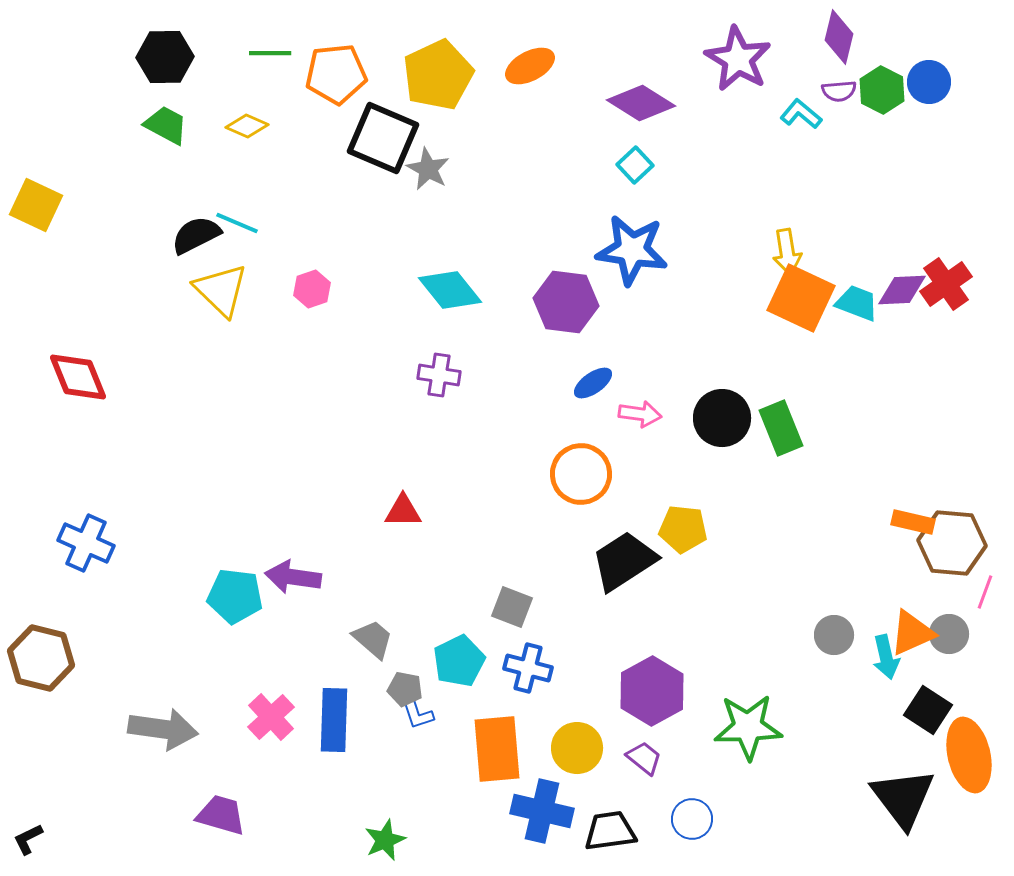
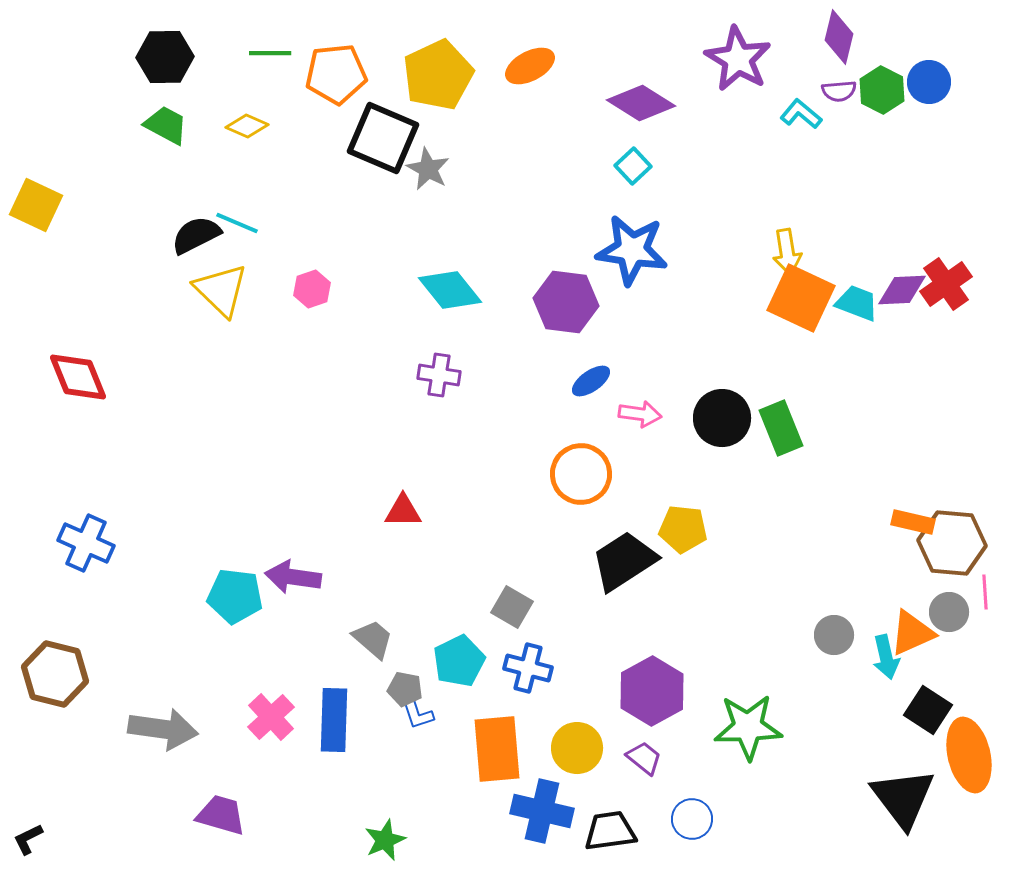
cyan square at (635, 165): moved 2 px left, 1 px down
blue ellipse at (593, 383): moved 2 px left, 2 px up
pink line at (985, 592): rotated 24 degrees counterclockwise
gray square at (512, 607): rotated 9 degrees clockwise
gray circle at (949, 634): moved 22 px up
brown hexagon at (41, 658): moved 14 px right, 16 px down
